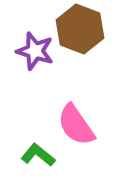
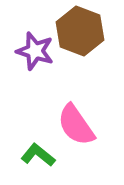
brown hexagon: moved 2 px down
